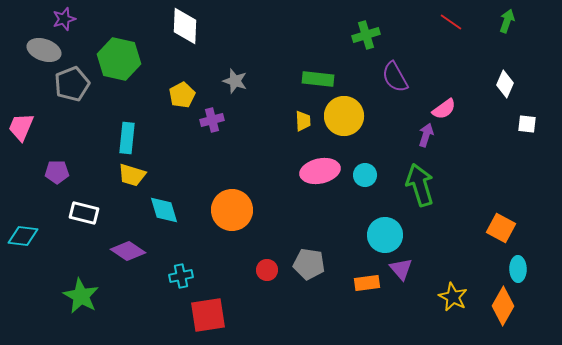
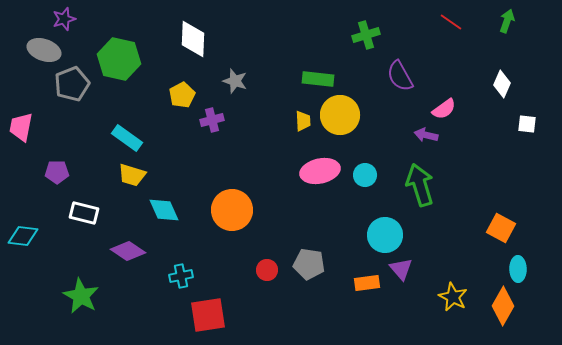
white diamond at (185, 26): moved 8 px right, 13 px down
purple semicircle at (395, 77): moved 5 px right, 1 px up
white diamond at (505, 84): moved 3 px left
yellow circle at (344, 116): moved 4 px left, 1 px up
pink trapezoid at (21, 127): rotated 12 degrees counterclockwise
purple arrow at (426, 135): rotated 95 degrees counterclockwise
cyan rectangle at (127, 138): rotated 60 degrees counterclockwise
cyan diamond at (164, 210): rotated 8 degrees counterclockwise
